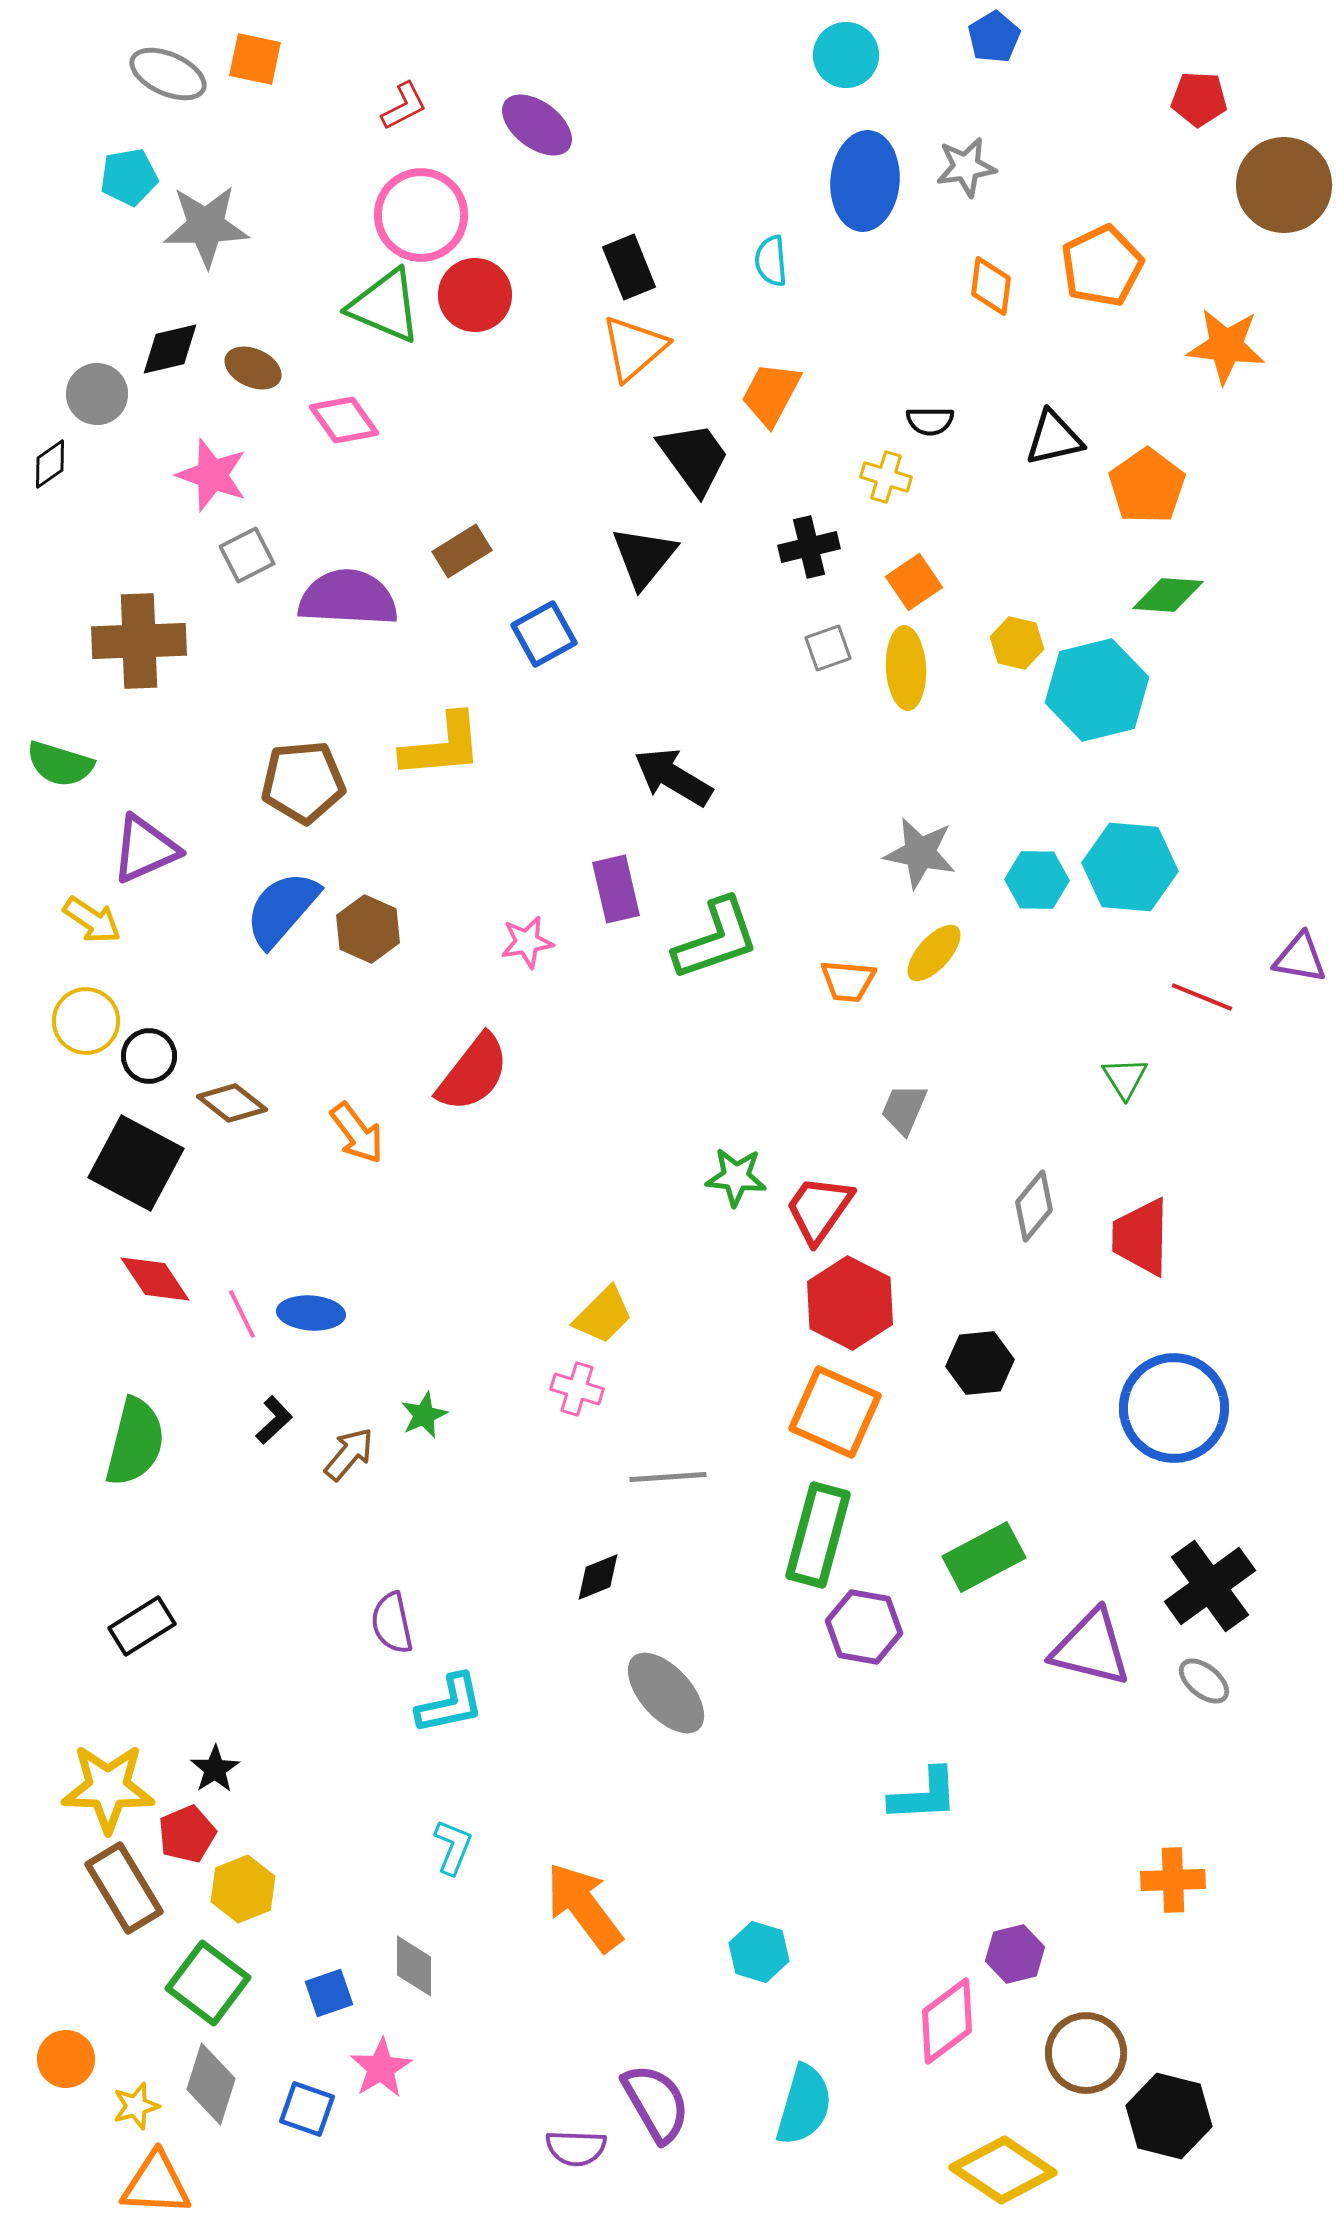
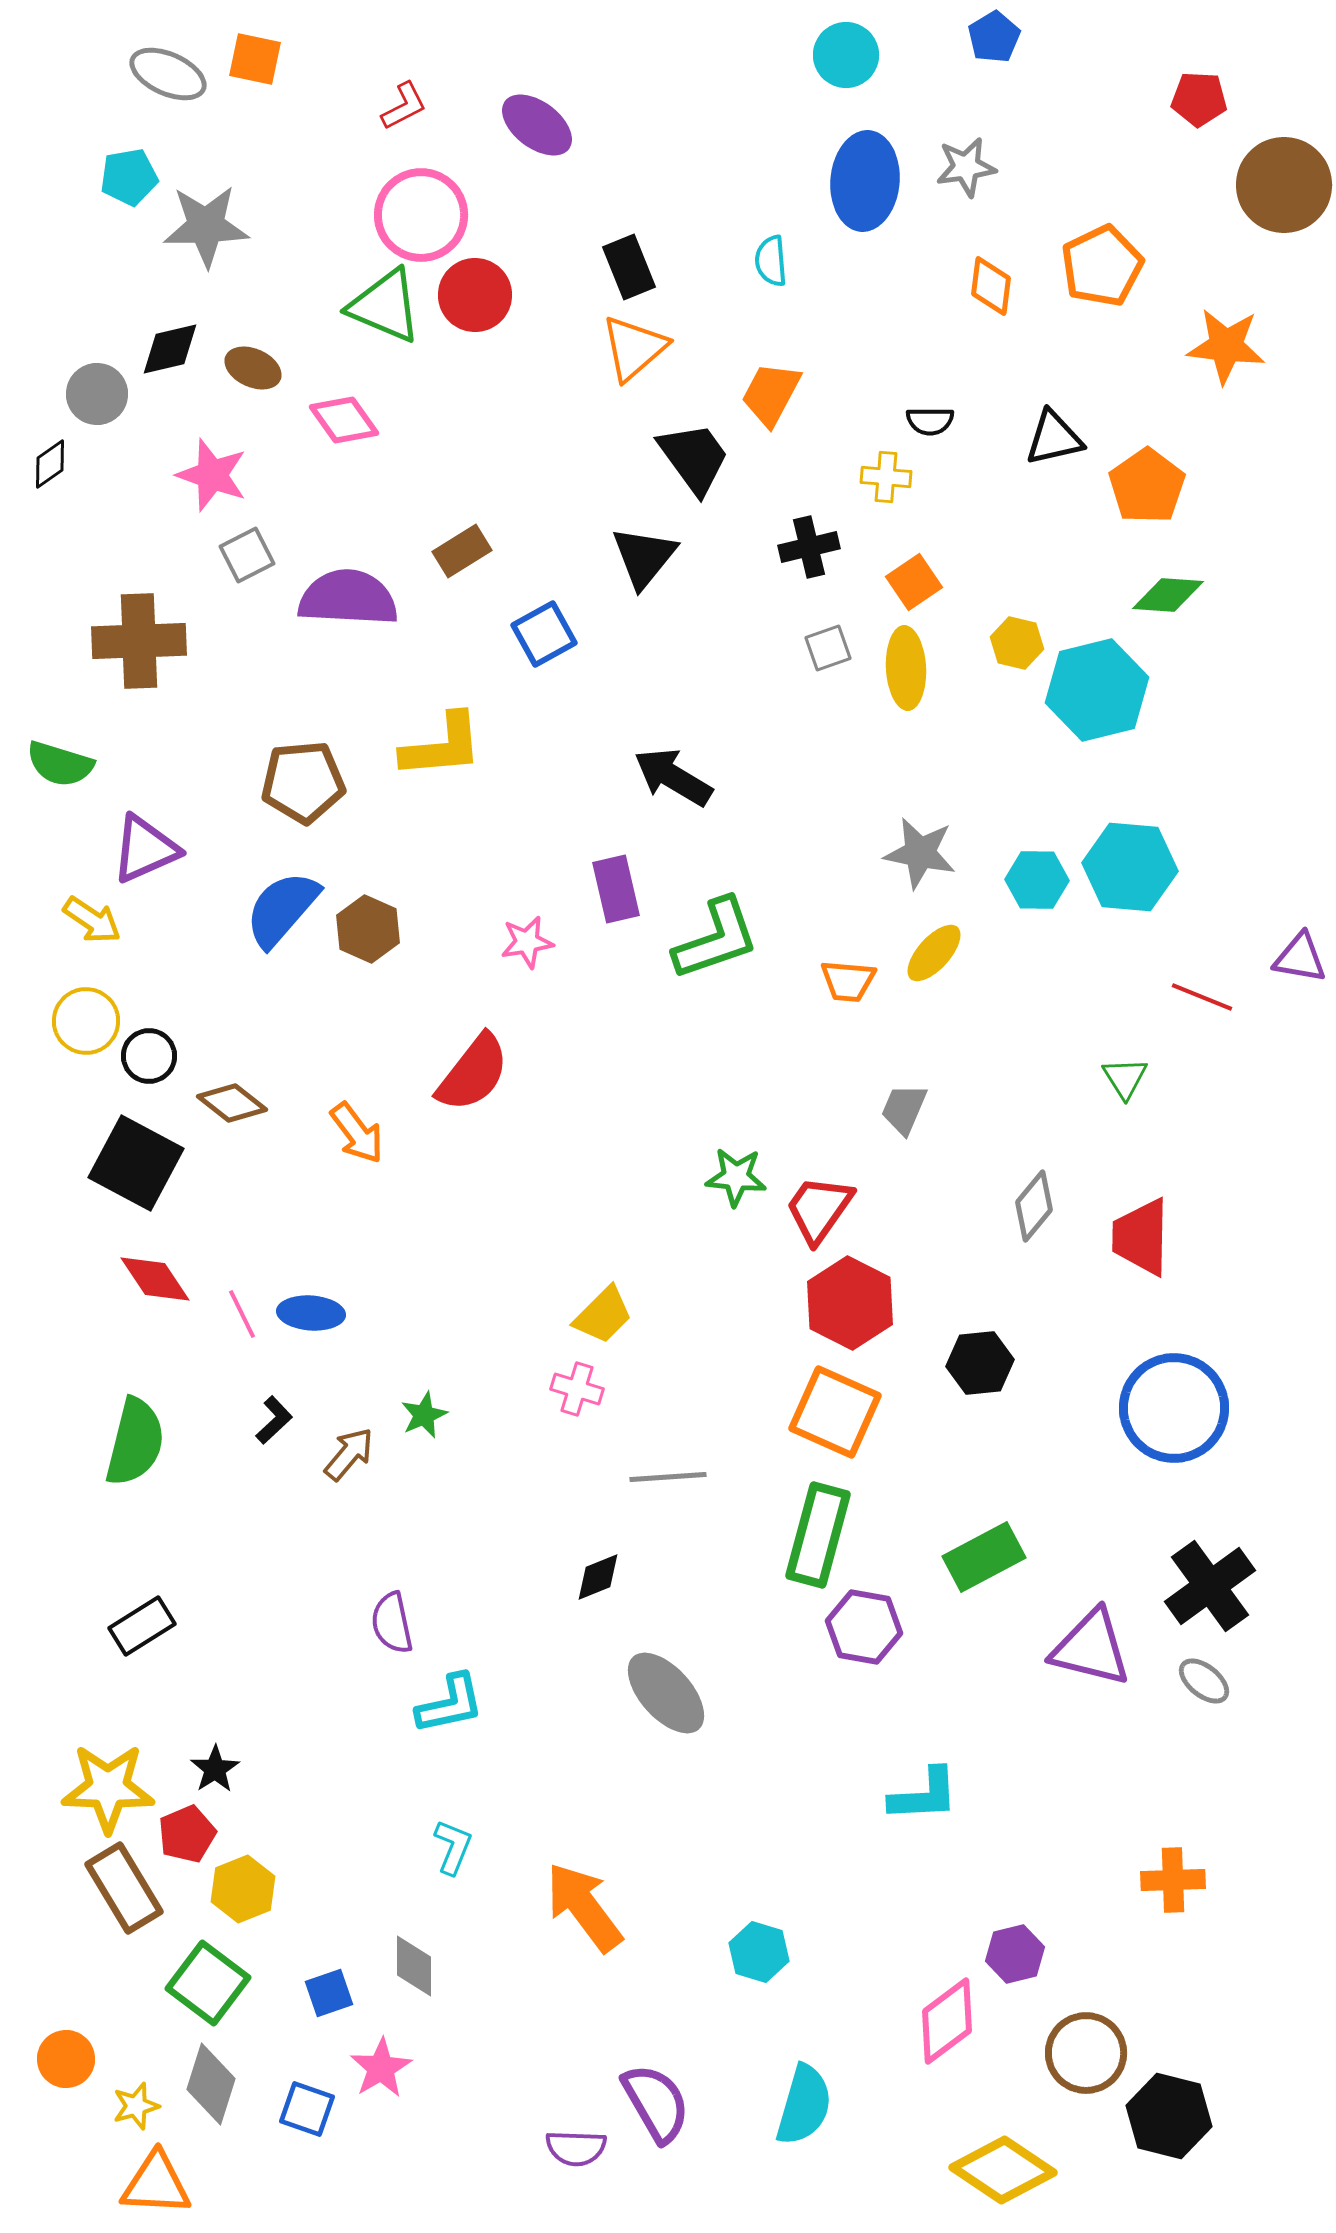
yellow cross at (886, 477): rotated 12 degrees counterclockwise
